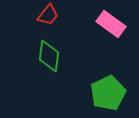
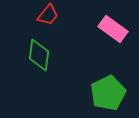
pink rectangle: moved 2 px right, 5 px down
green diamond: moved 10 px left, 1 px up
